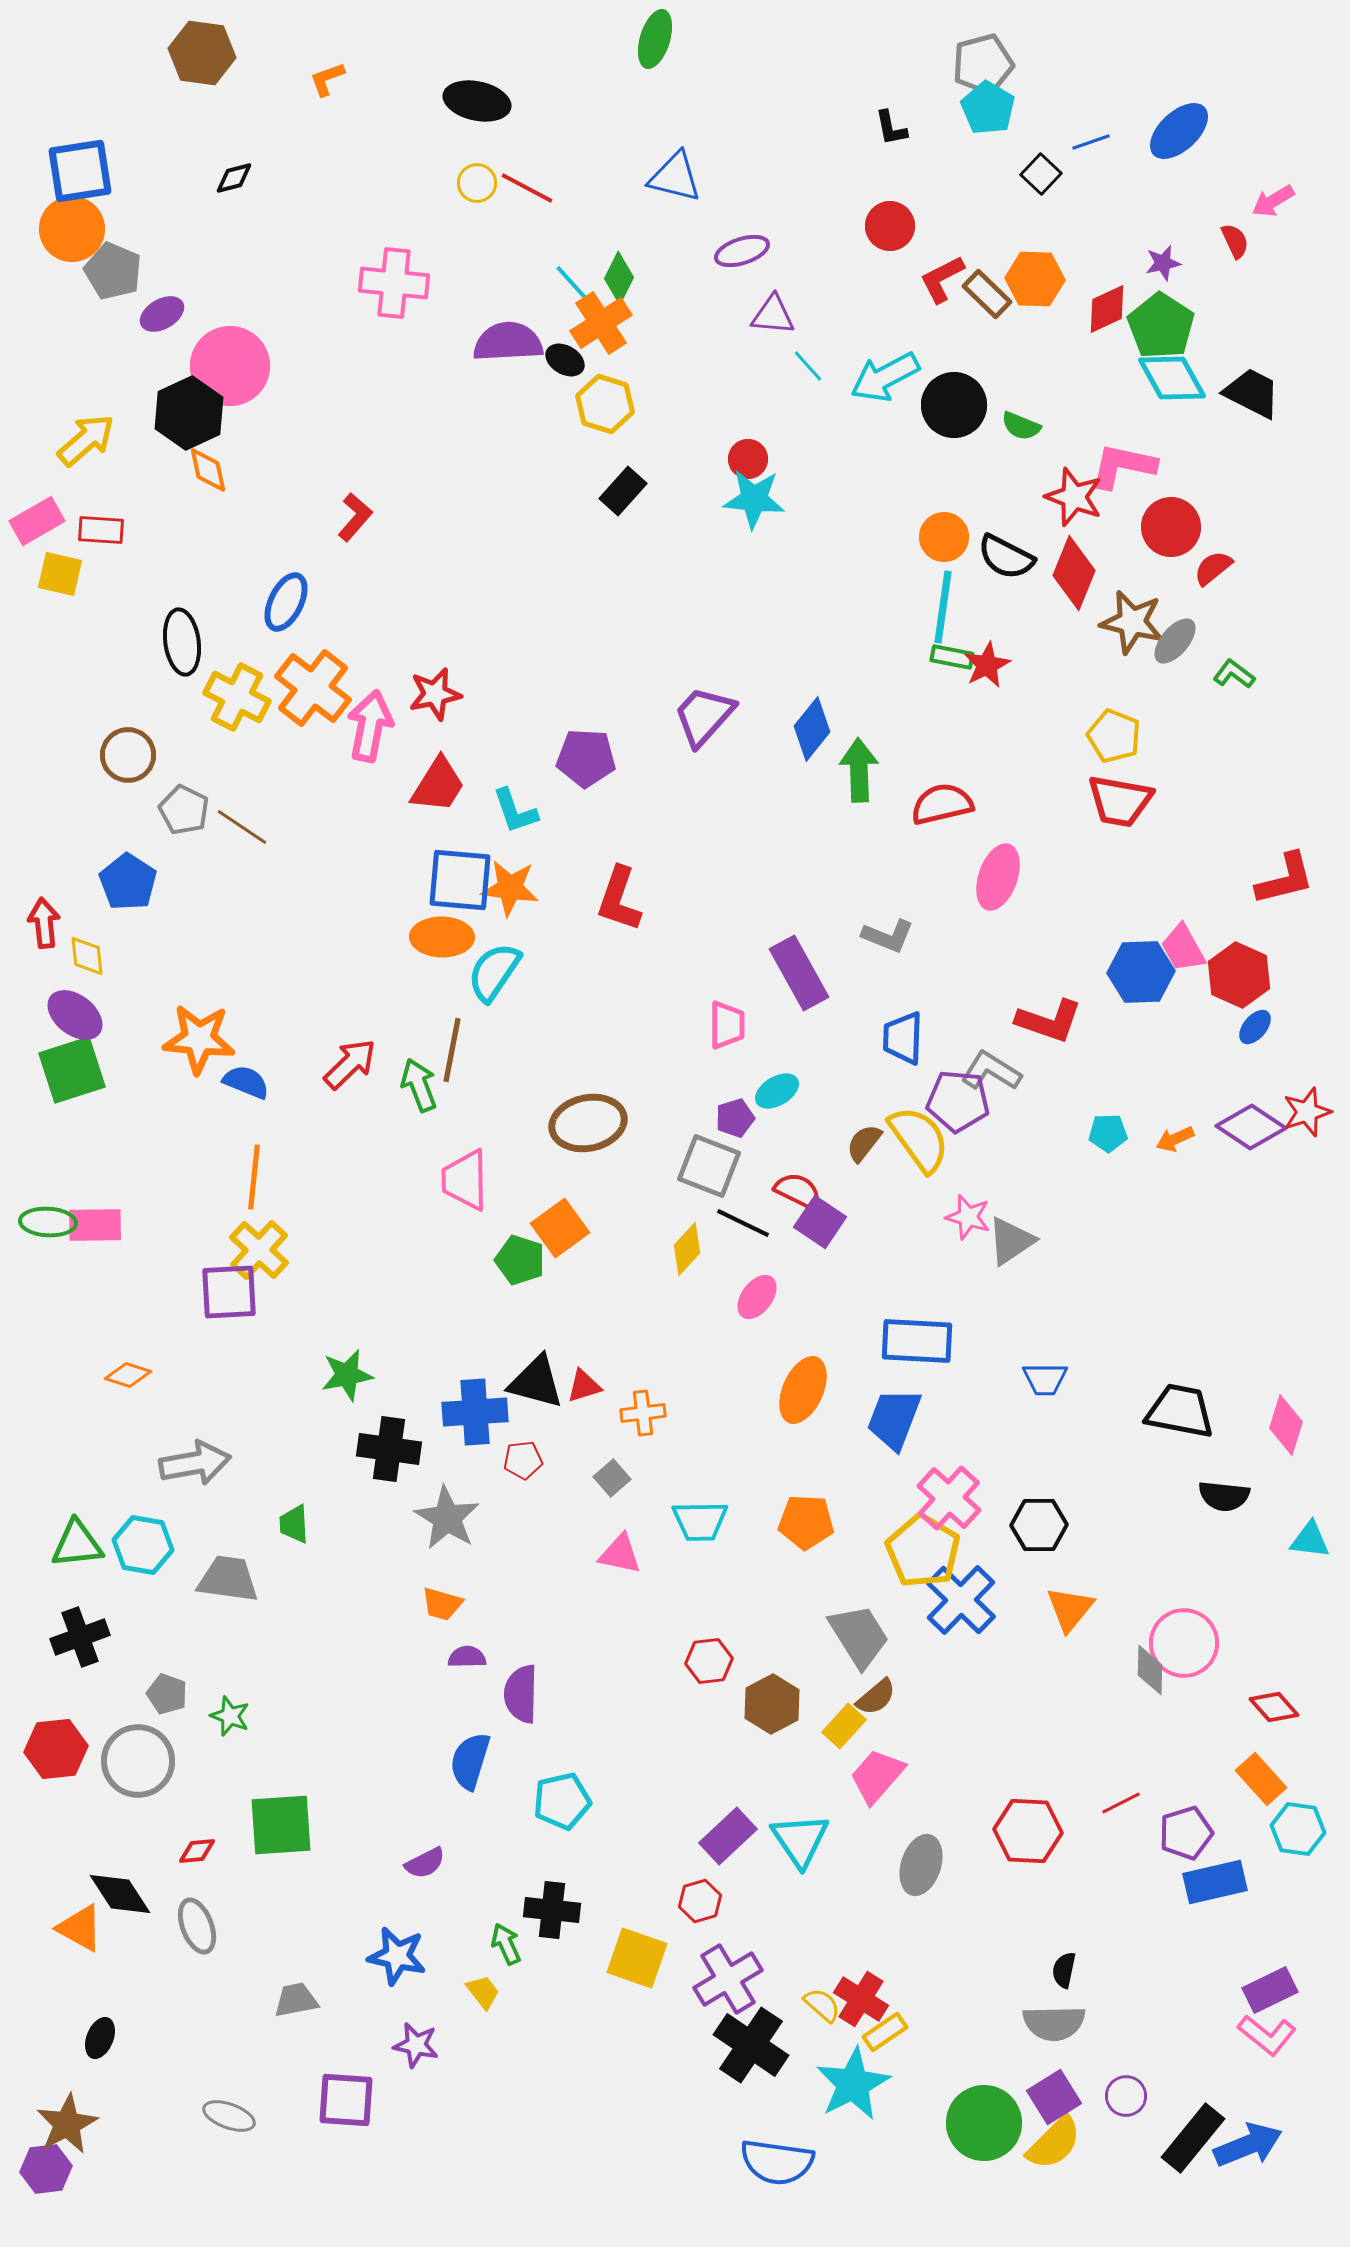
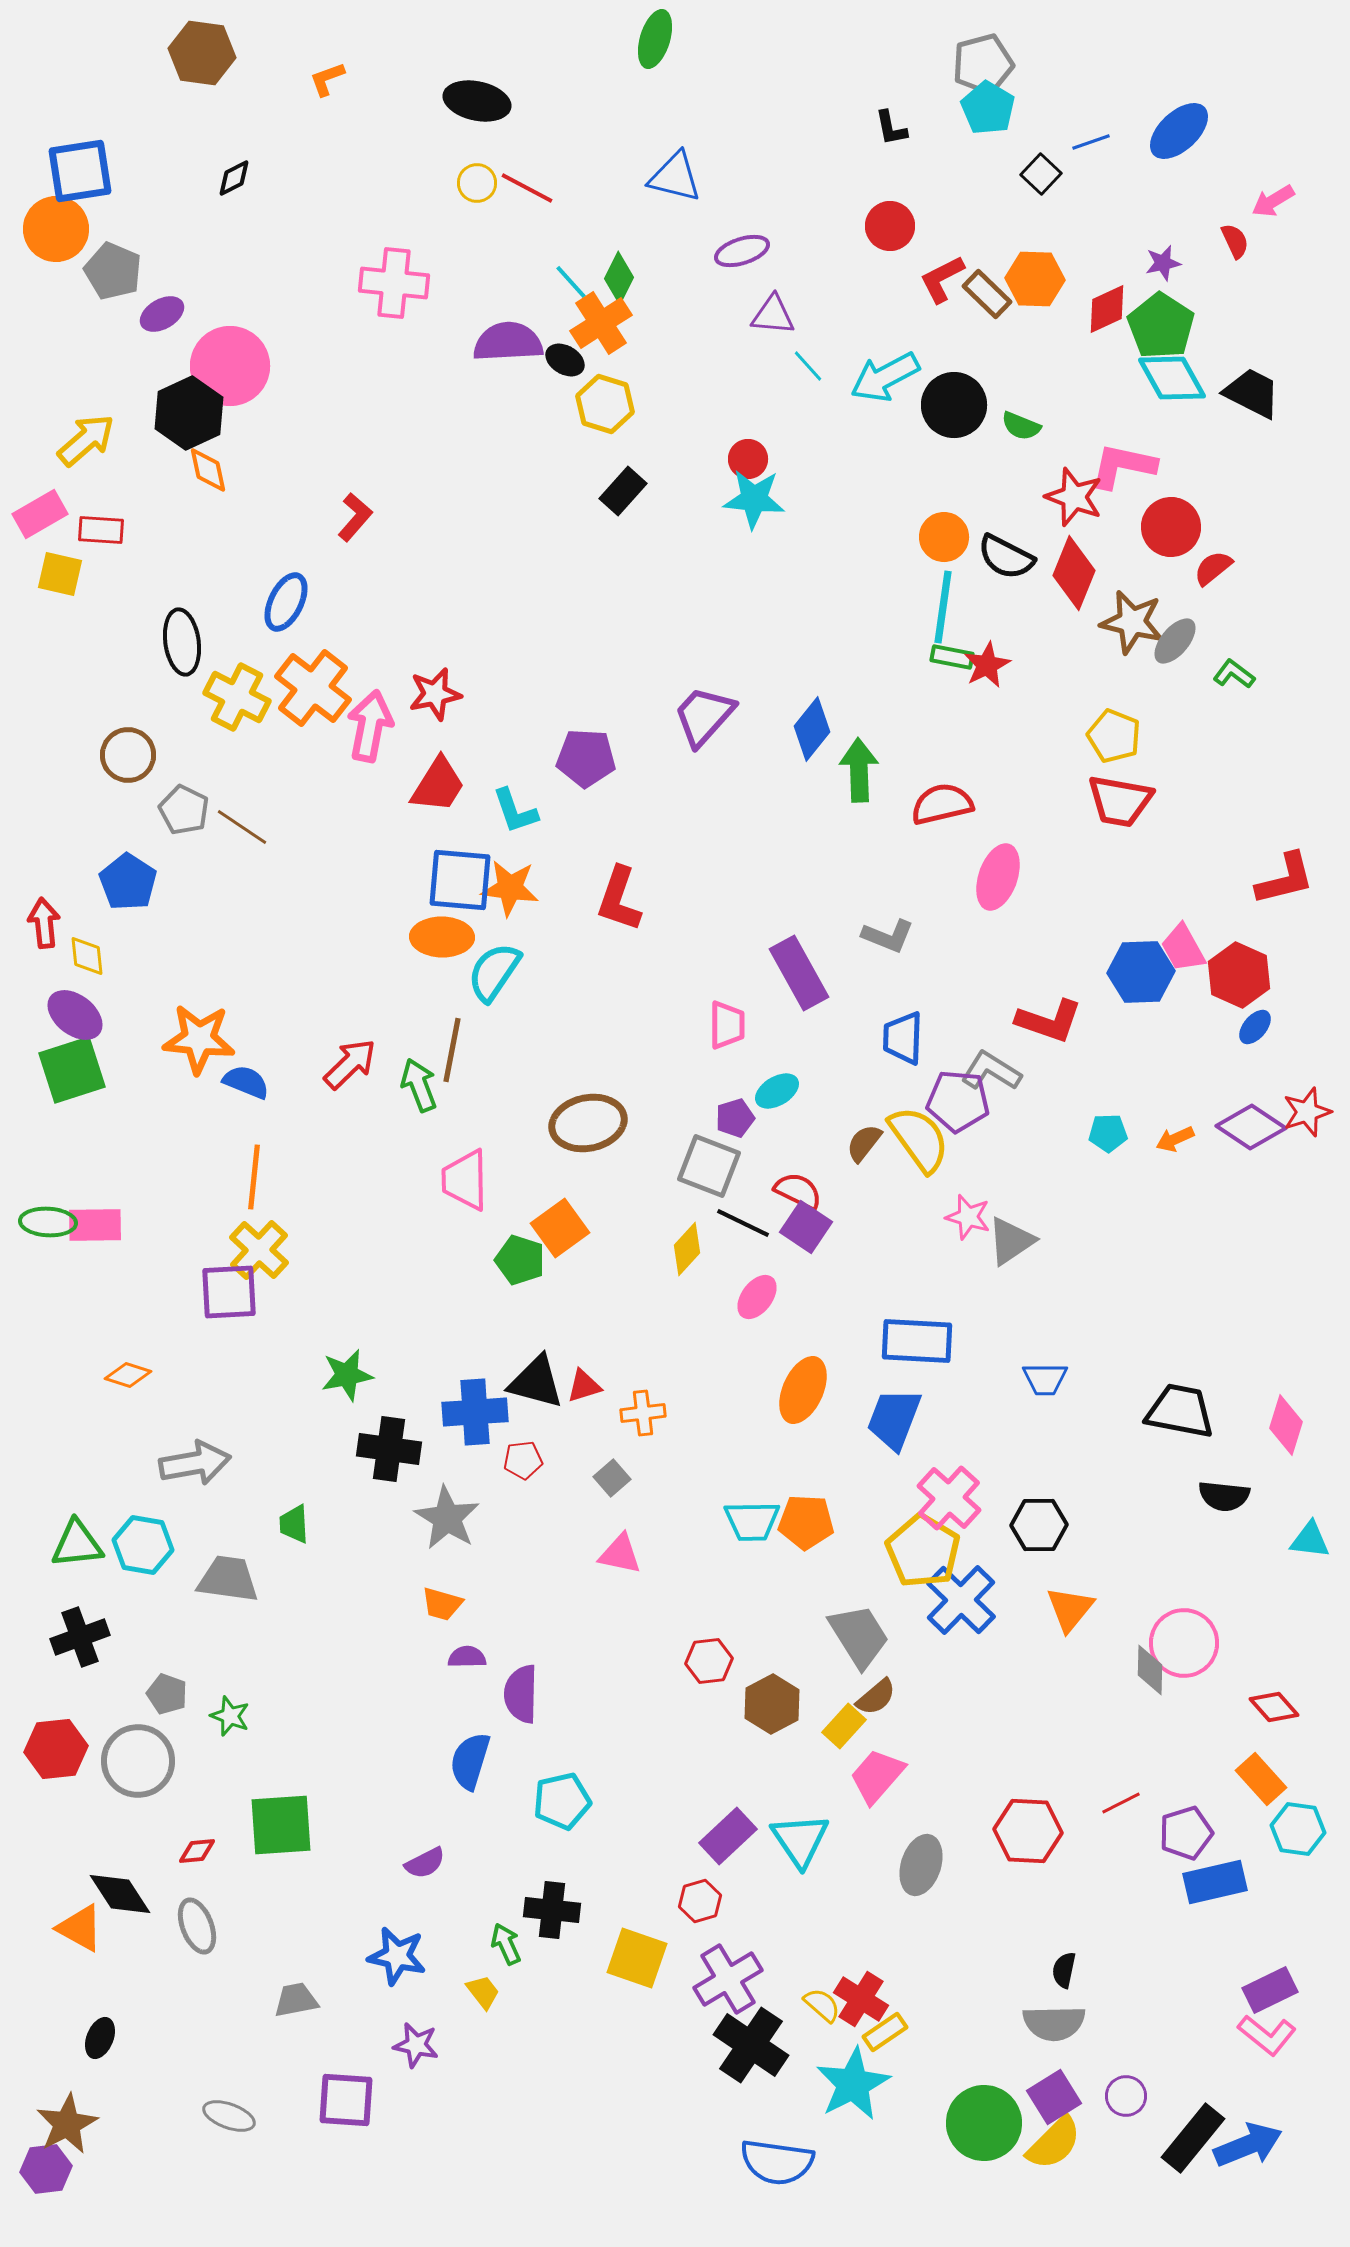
black diamond at (234, 178): rotated 12 degrees counterclockwise
orange circle at (72, 229): moved 16 px left
pink rectangle at (37, 521): moved 3 px right, 7 px up
purple square at (820, 1222): moved 14 px left, 5 px down
cyan trapezoid at (700, 1521): moved 52 px right
